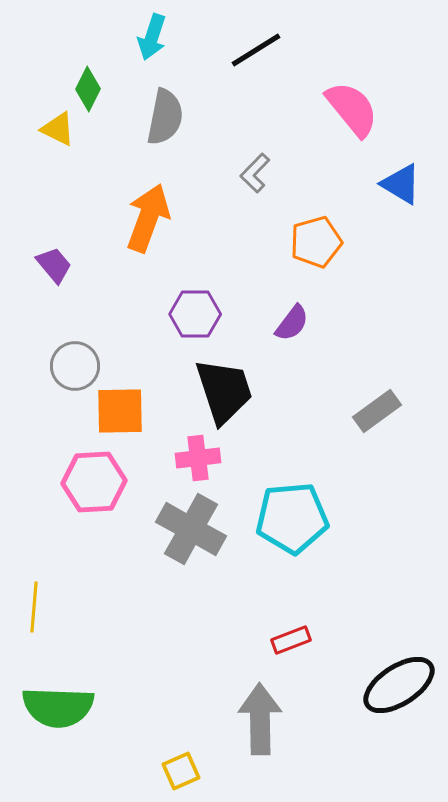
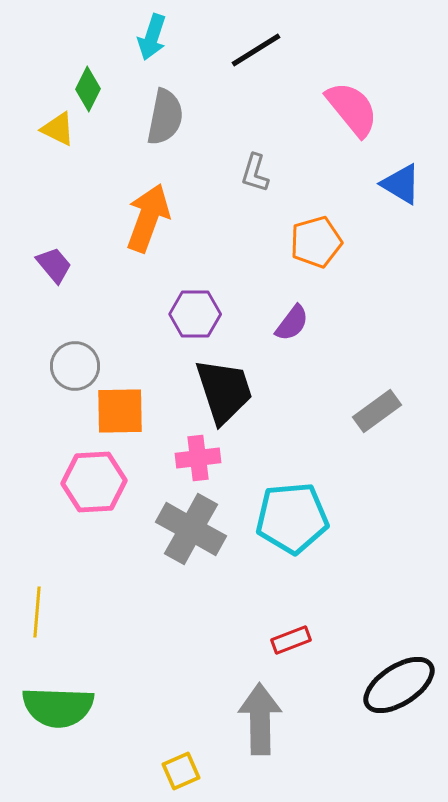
gray L-shape: rotated 27 degrees counterclockwise
yellow line: moved 3 px right, 5 px down
